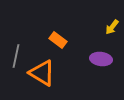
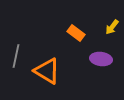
orange rectangle: moved 18 px right, 7 px up
orange triangle: moved 5 px right, 2 px up
